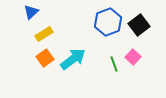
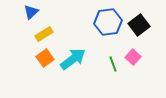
blue hexagon: rotated 12 degrees clockwise
green line: moved 1 px left
